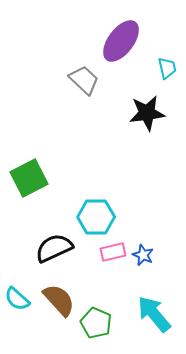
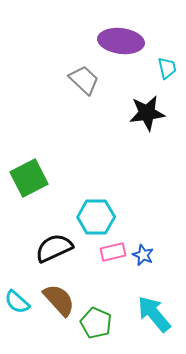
purple ellipse: rotated 60 degrees clockwise
cyan semicircle: moved 3 px down
